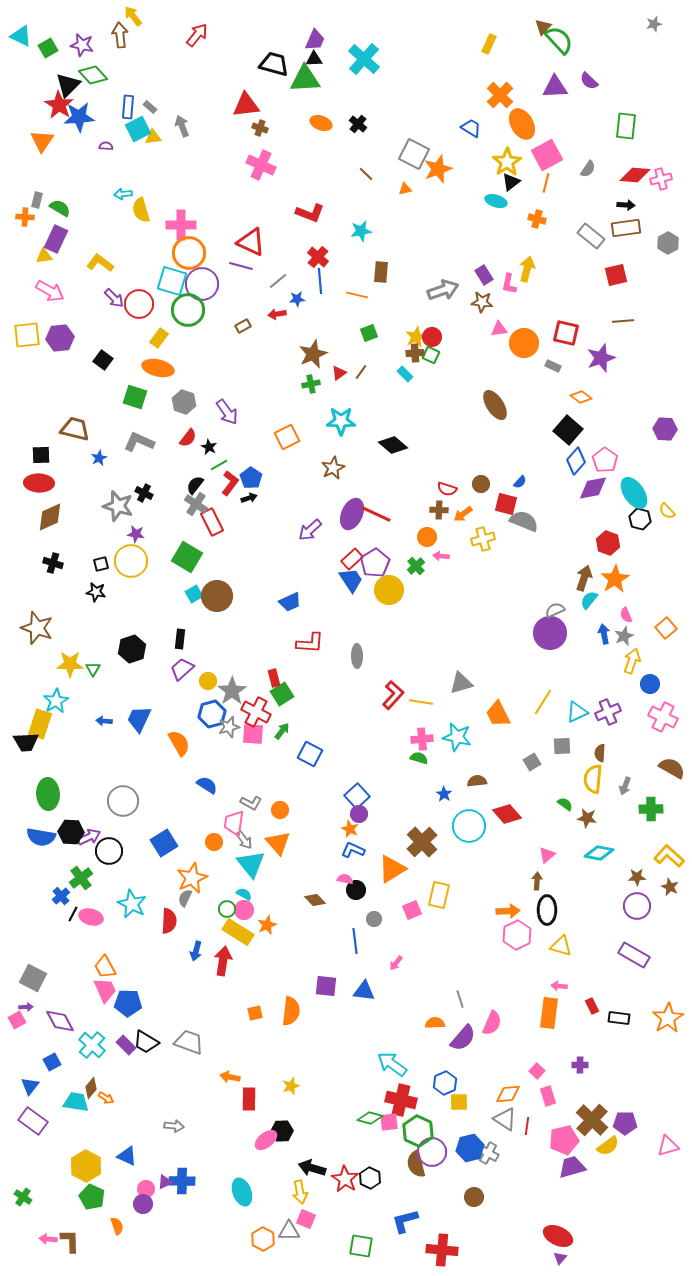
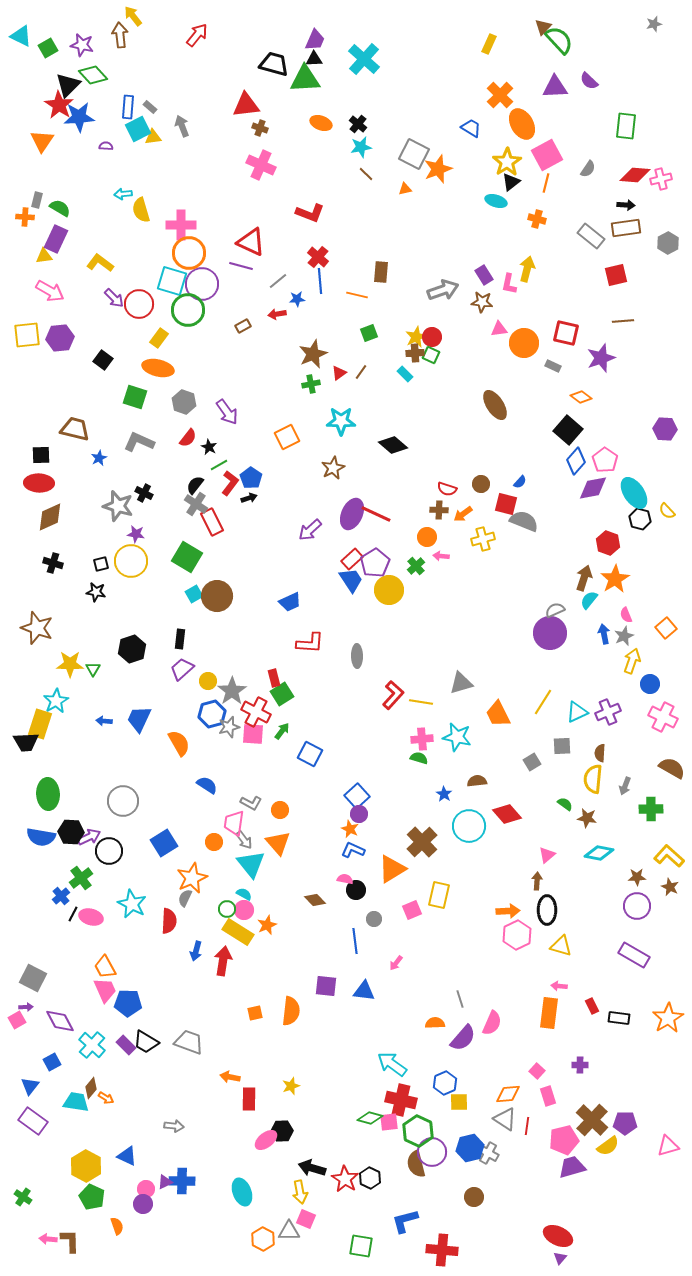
cyan star at (361, 231): moved 84 px up
